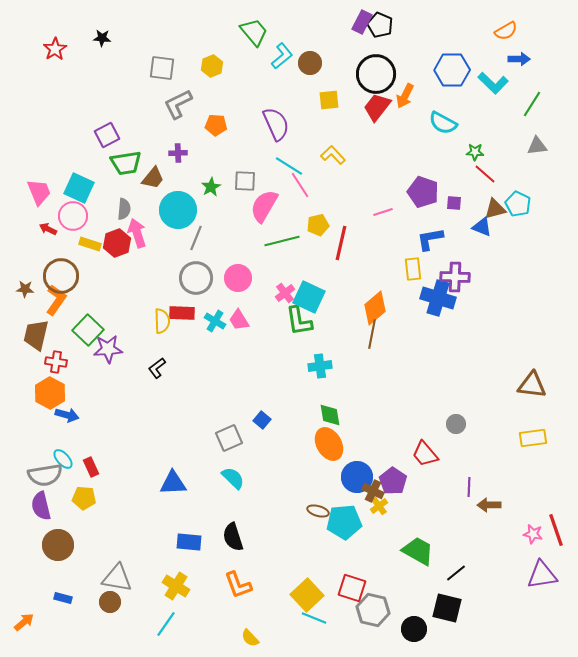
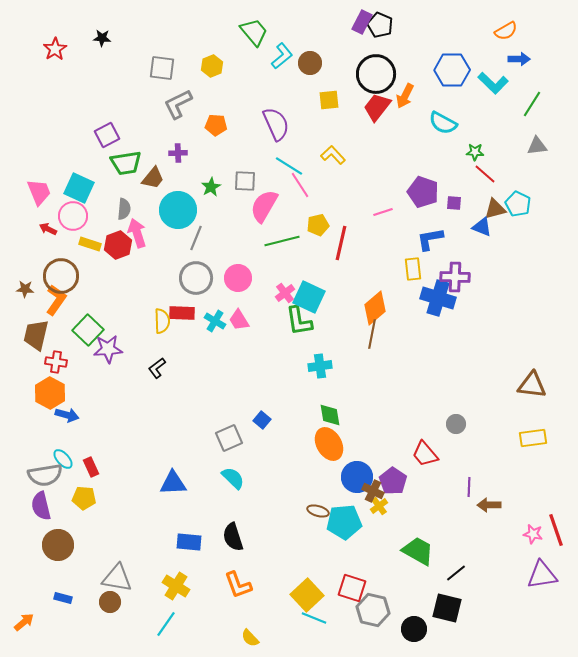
red hexagon at (117, 243): moved 1 px right, 2 px down
